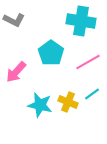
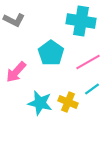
cyan line: moved 5 px up
cyan star: moved 2 px up
